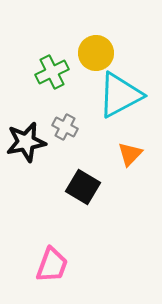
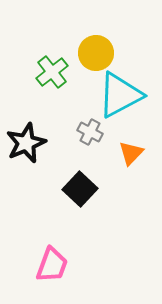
green cross: rotated 12 degrees counterclockwise
gray cross: moved 25 px right, 5 px down
black star: moved 1 px down; rotated 12 degrees counterclockwise
orange triangle: moved 1 px right, 1 px up
black square: moved 3 px left, 2 px down; rotated 12 degrees clockwise
